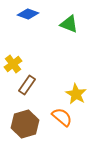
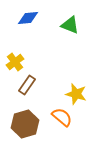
blue diamond: moved 4 px down; rotated 25 degrees counterclockwise
green triangle: moved 1 px right, 1 px down
yellow cross: moved 2 px right, 2 px up
yellow star: rotated 15 degrees counterclockwise
